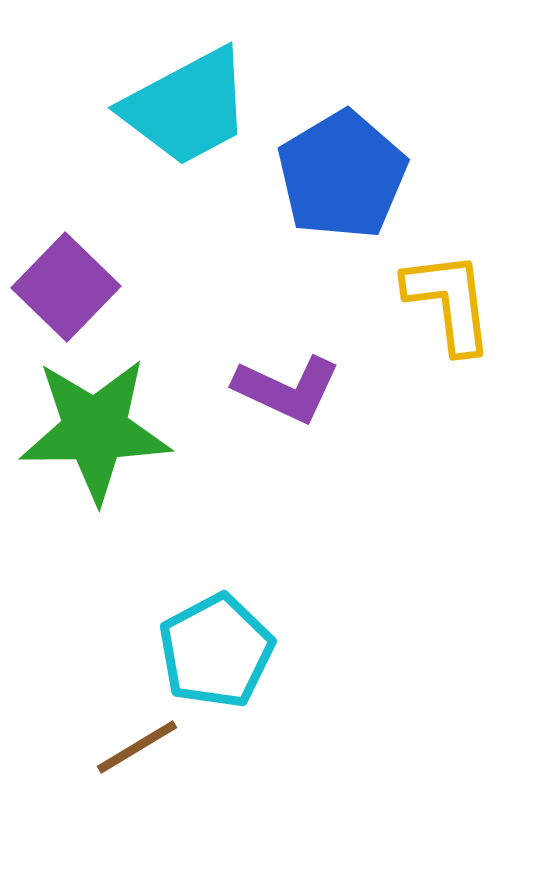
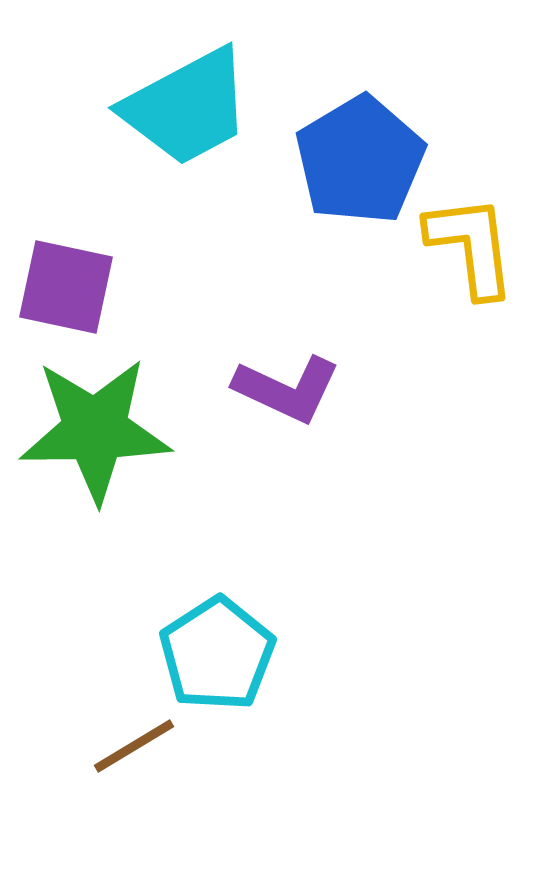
blue pentagon: moved 18 px right, 15 px up
purple square: rotated 32 degrees counterclockwise
yellow L-shape: moved 22 px right, 56 px up
cyan pentagon: moved 1 px right, 3 px down; rotated 5 degrees counterclockwise
brown line: moved 3 px left, 1 px up
